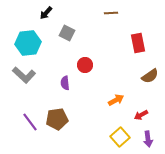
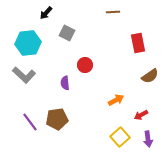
brown line: moved 2 px right, 1 px up
